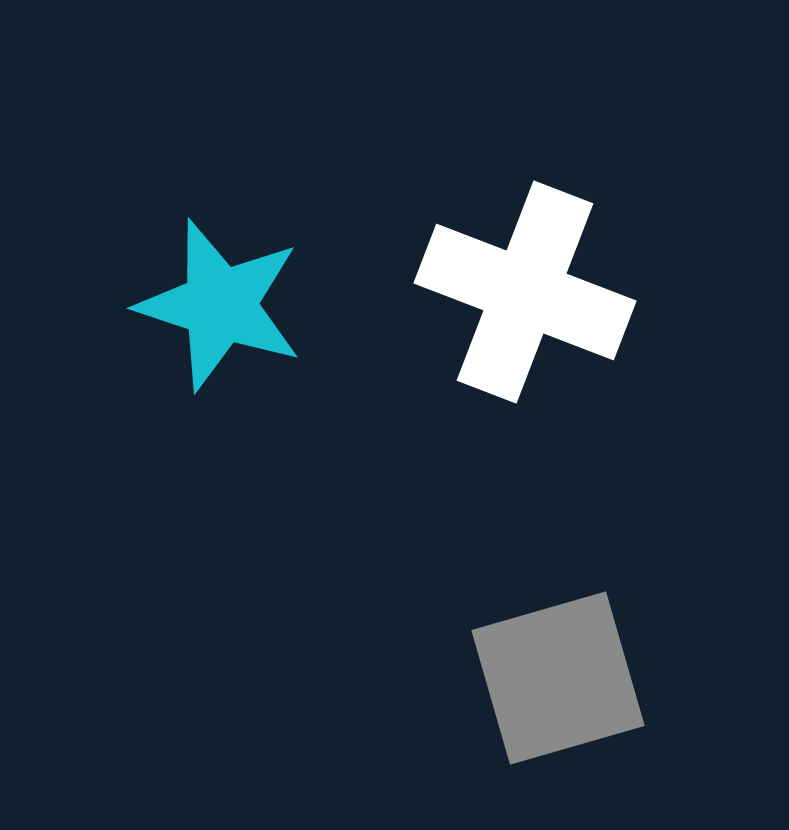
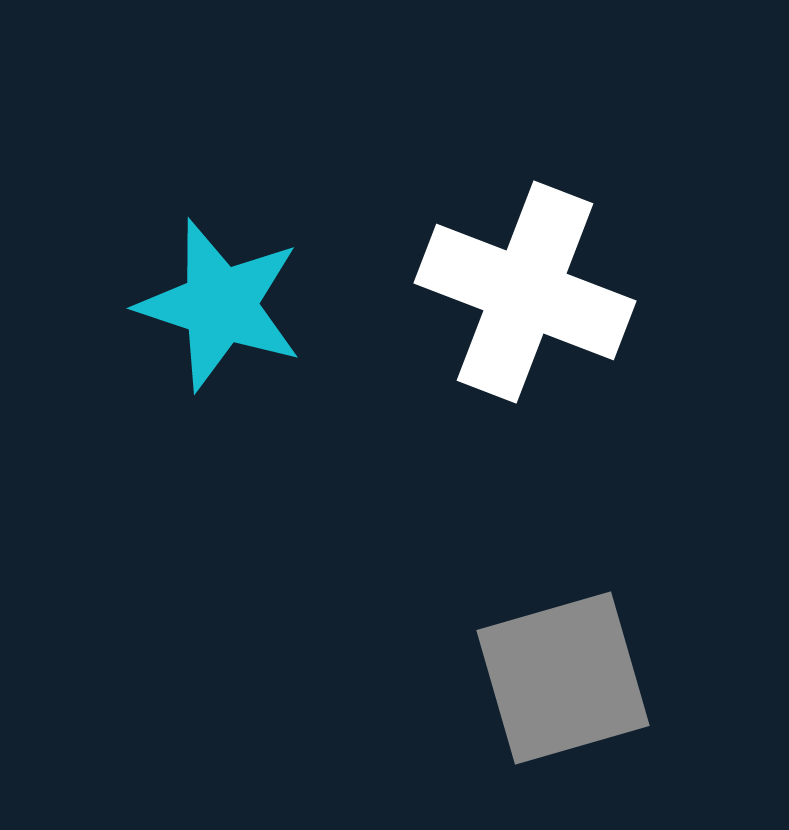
gray square: moved 5 px right
